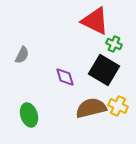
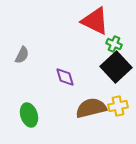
black square: moved 12 px right, 3 px up; rotated 16 degrees clockwise
yellow cross: rotated 36 degrees counterclockwise
